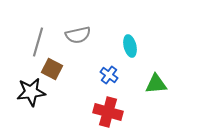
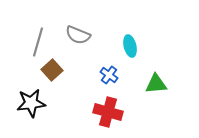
gray semicircle: rotated 35 degrees clockwise
brown square: moved 1 px down; rotated 20 degrees clockwise
black star: moved 11 px down
